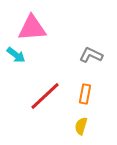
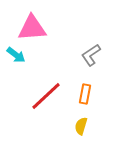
gray L-shape: rotated 60 degrees counterclockwise
red line: moved 1 px right
